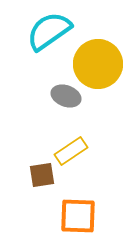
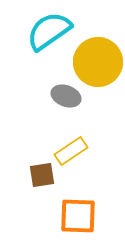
yellow circle: moved 2 px up
